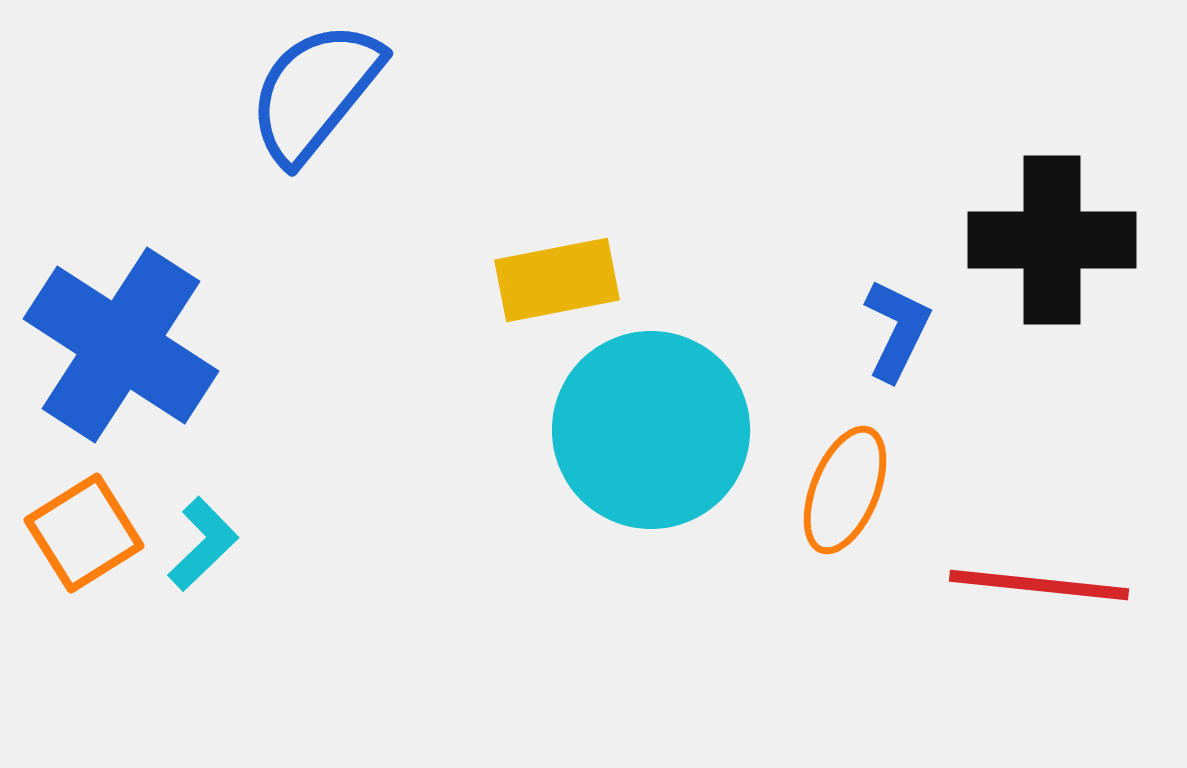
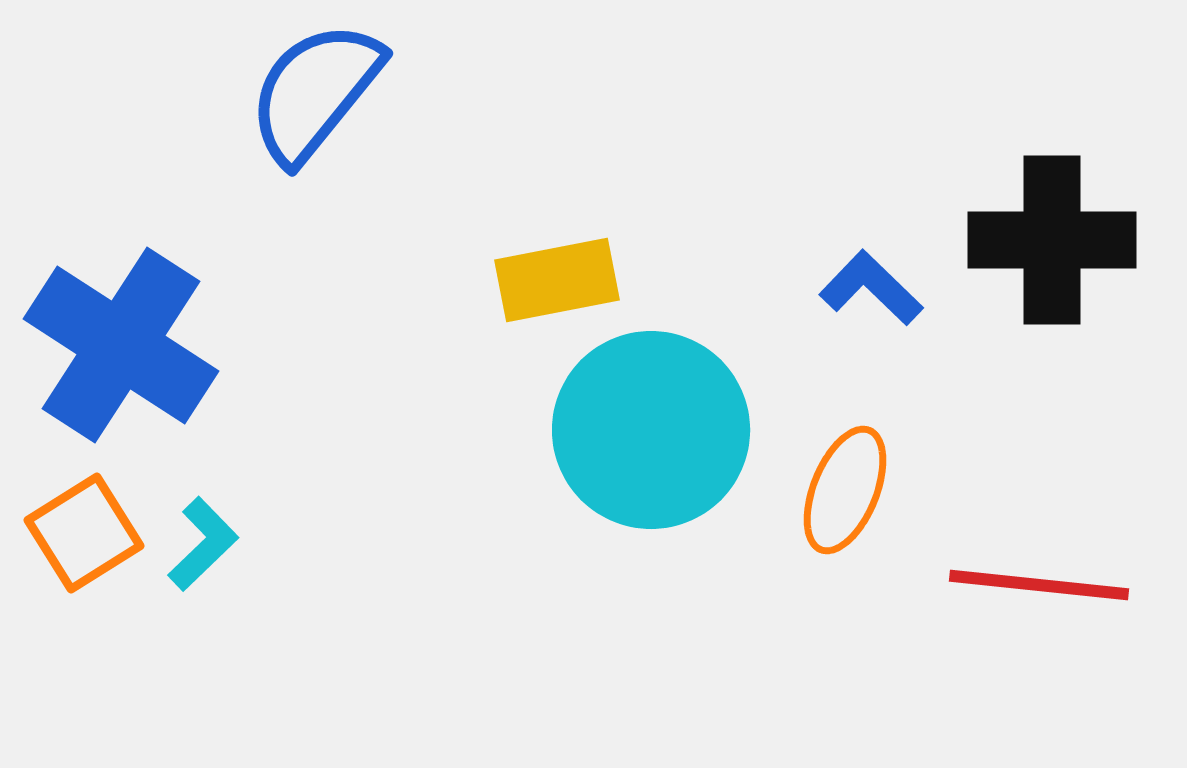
blue L-shape: moved 26 px left, 42 px up; rotated 72 degrees counterclockwise
